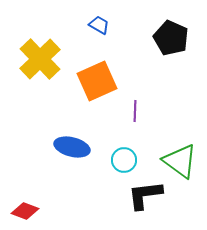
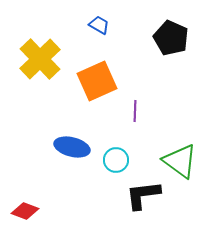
cyan circle: moved 8 px left
black L-shape: moved 2 px left
